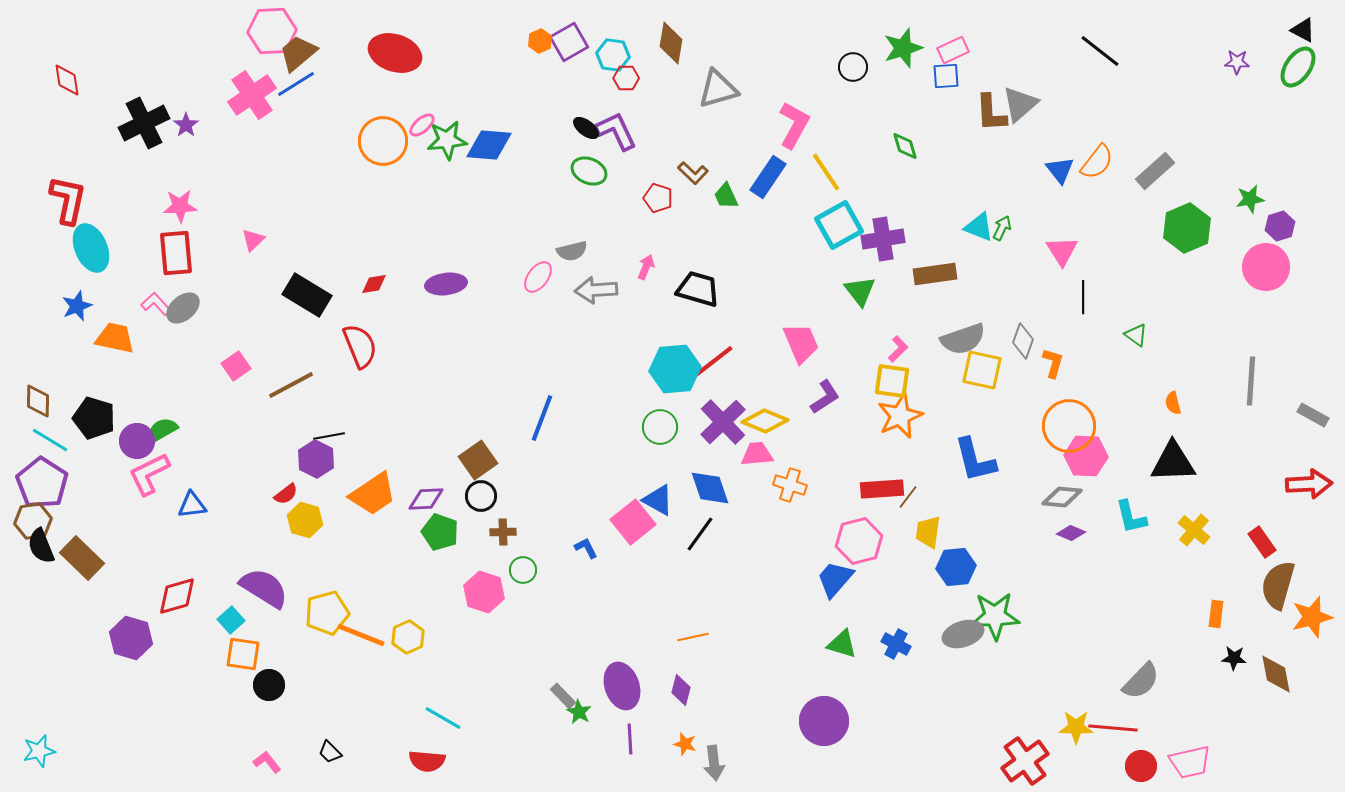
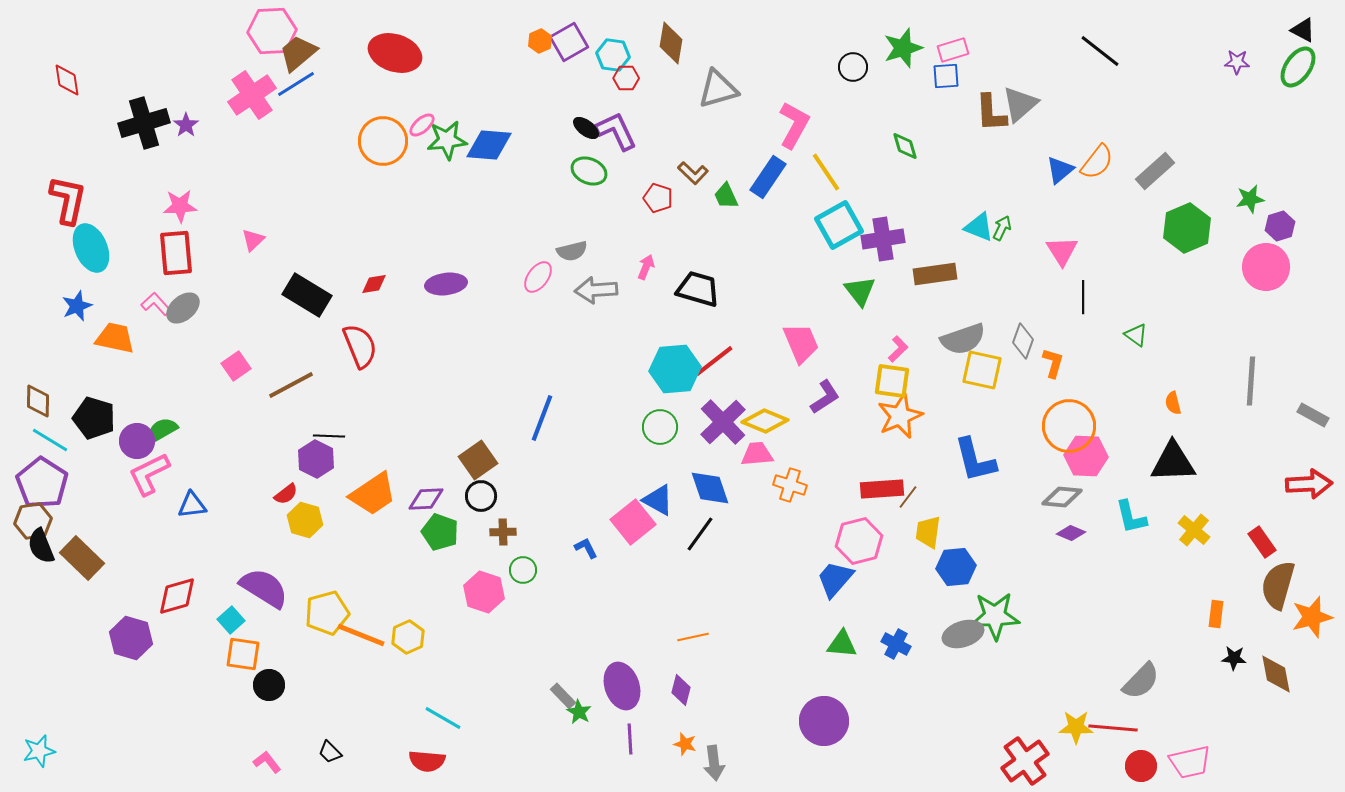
pink rectangle at (953, 50): rotated 8 degrees clockwise
black cross at (144, 123): rotated 9 degrees clockwise
blue triangle at (1060, 170): rotated 28 degrees clockwise
black line at (329, 436): rotated 12 degrees clockwise
green triangle at (842, 644): rotated 12 degrees counterclockwise
